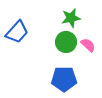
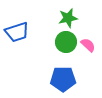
green star: moved 3 px left
blue trapezoid: rotated 30 degrees clockwise
blue pentagon: moved 1 px left
